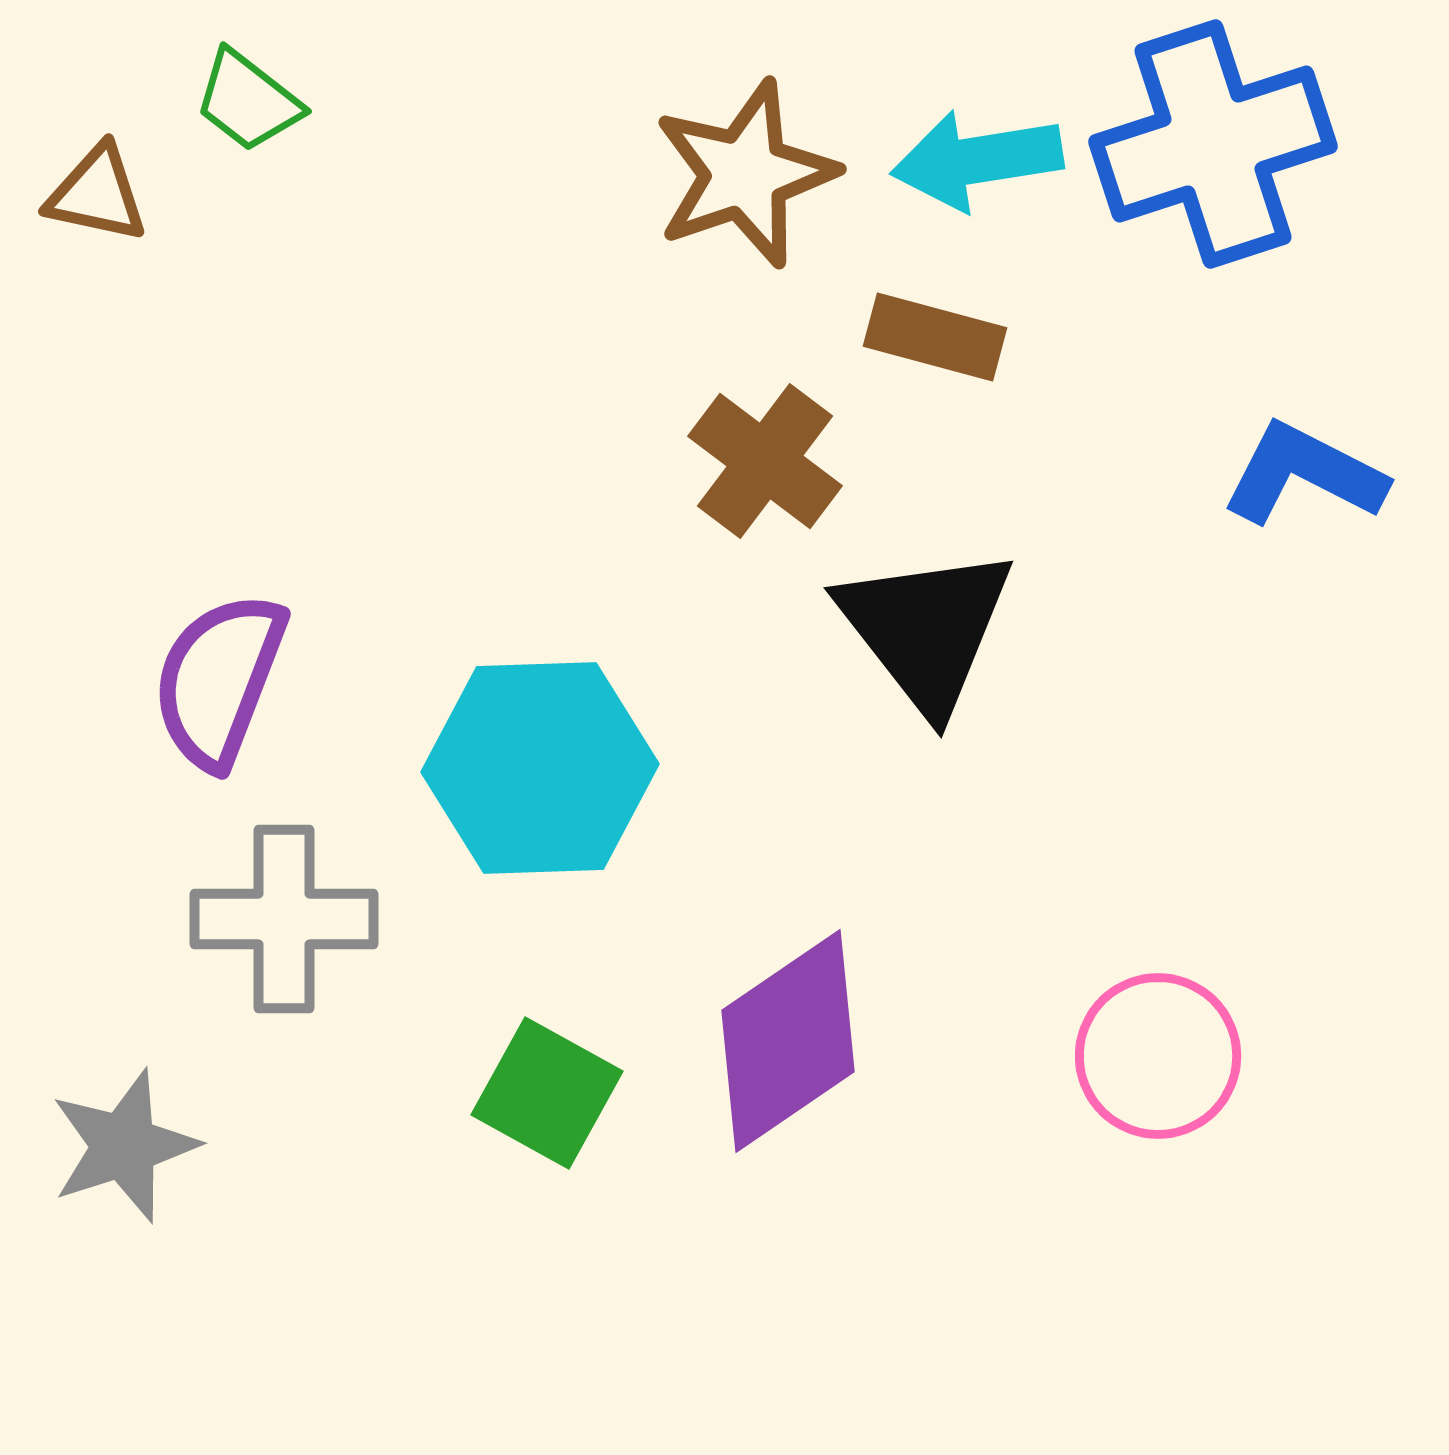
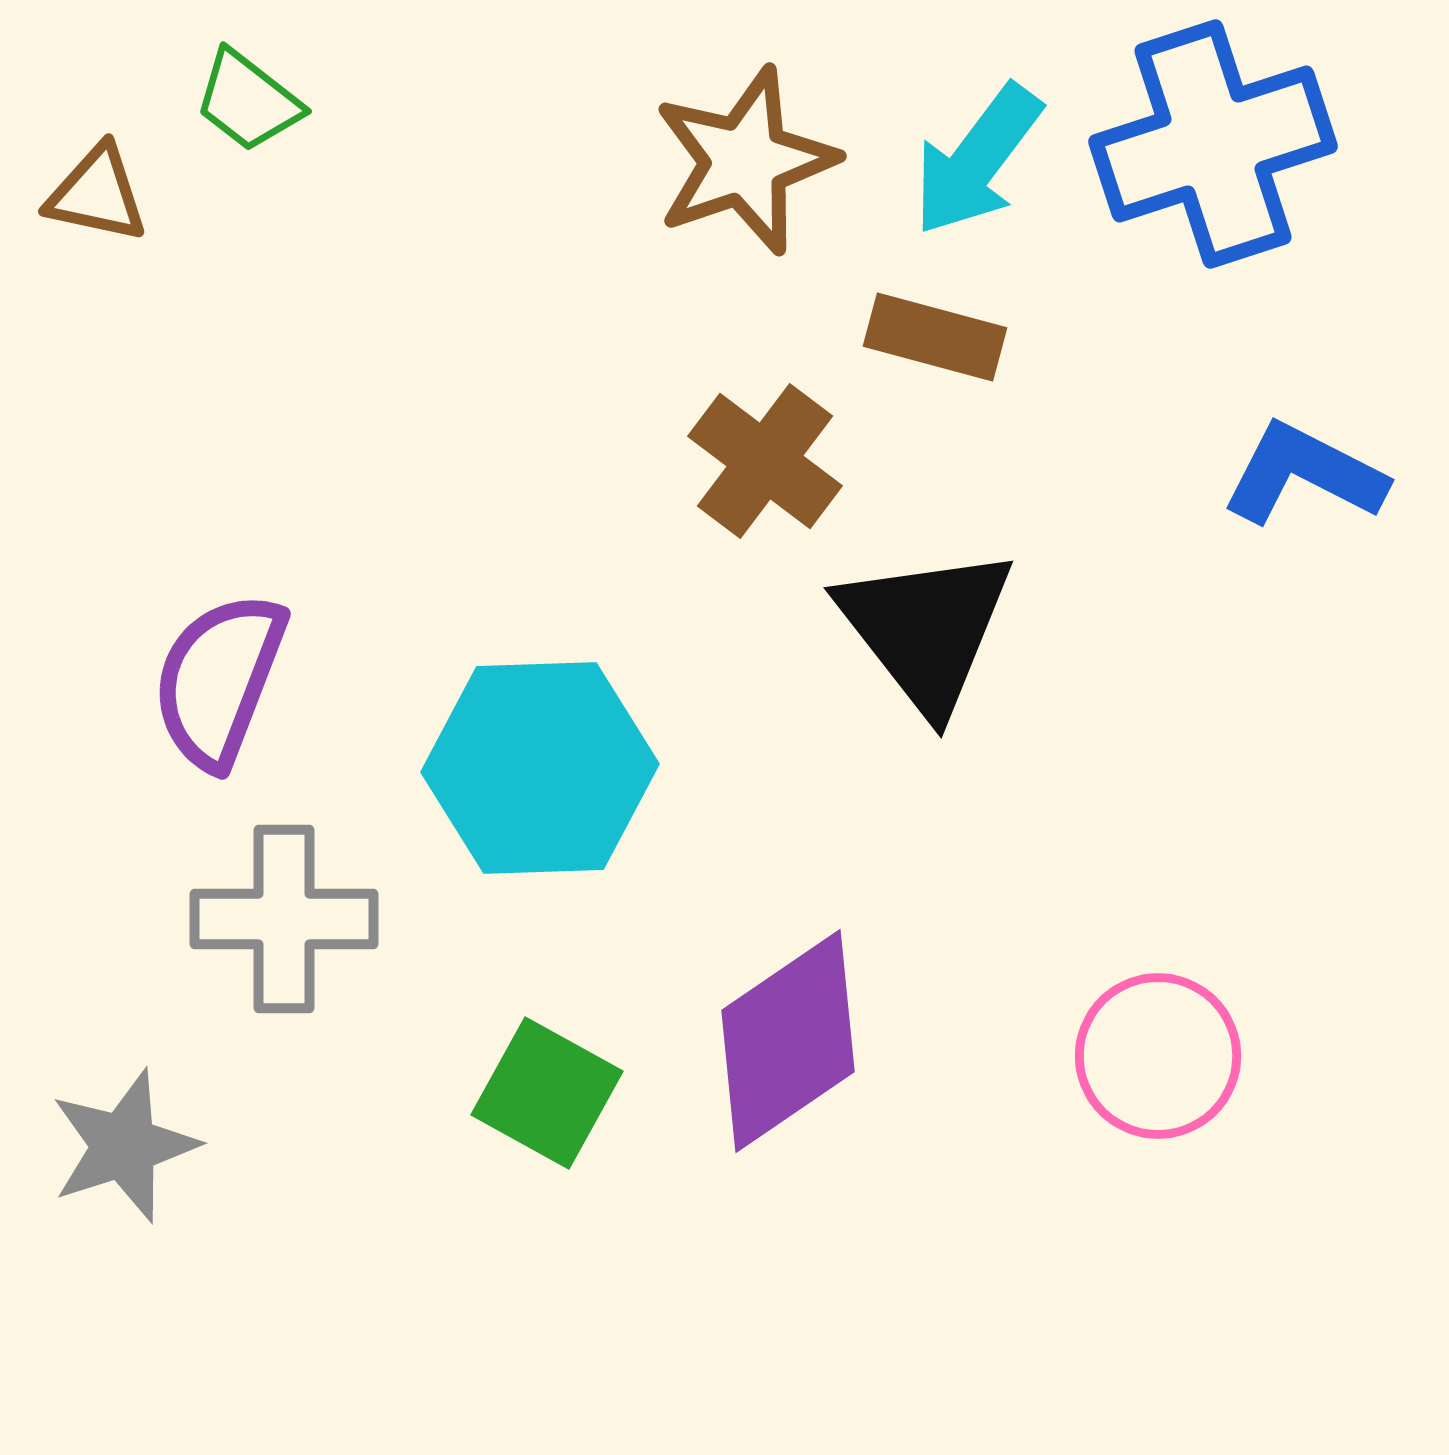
cyan arrow: rotated 44 degrees counterclockwise
brown star: moved 13 px up
